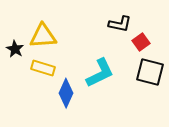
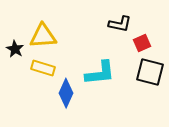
red square: moved 1 px right, 1 px down; rotated 12 degrees clockwise
cyan L-shape: rotated 20 degrees clockwise
